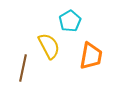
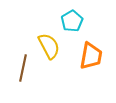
cyan pentagon: moved 2 px right
